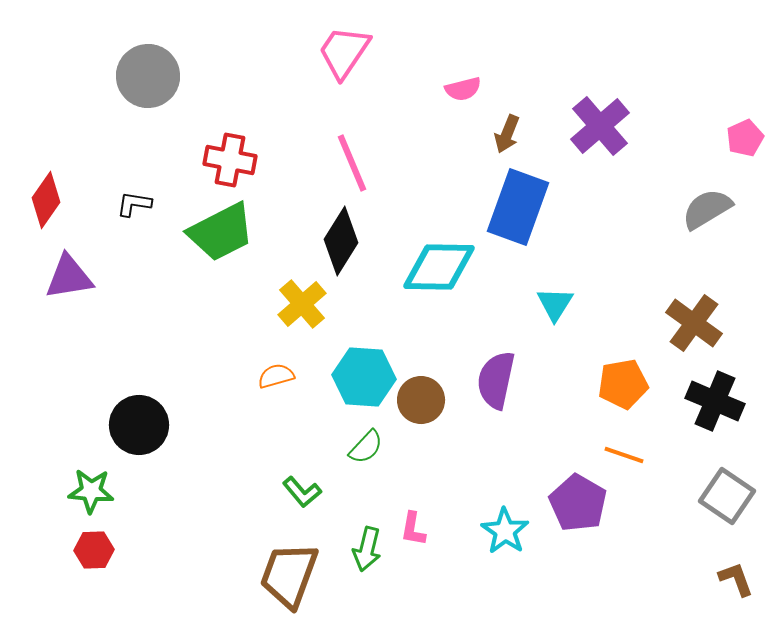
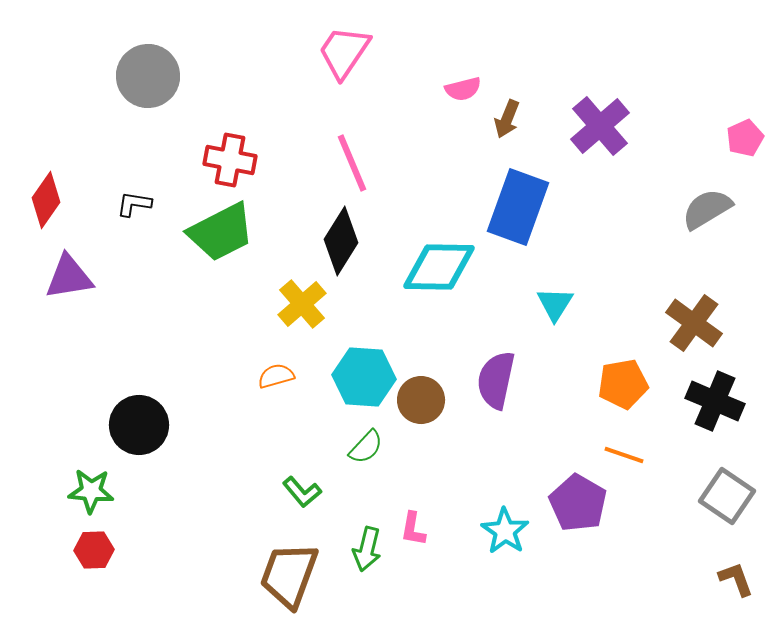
brown arrow: moved 15 px up
